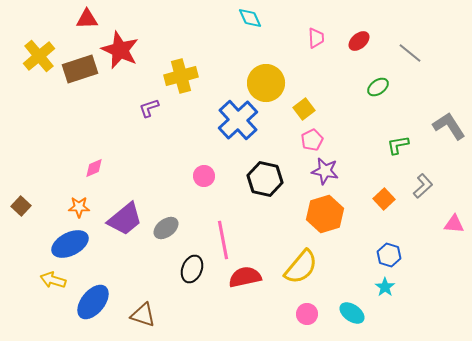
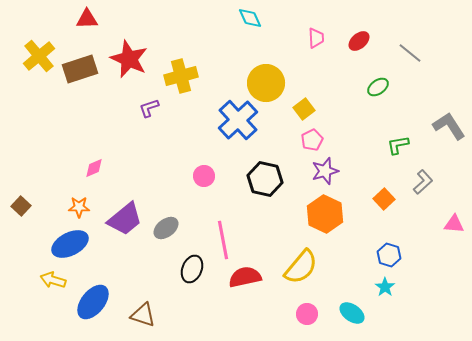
red star at (120, 50): moved 9 px right, 9 px down
purple star at (325, 171): rotated 28 degrees counterclockwise
gray L-shape at (423, 186): moved 4 px up
orange hexagon at (325, 214): rotated 18 degrees counterclockwise
